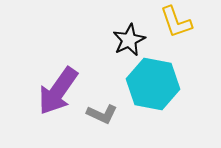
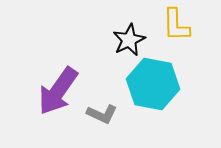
yellow L-shape: moved 3 px down; rotated 18 degrees clockwise
